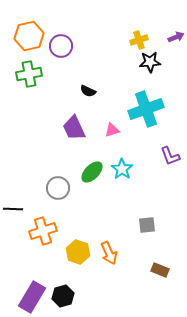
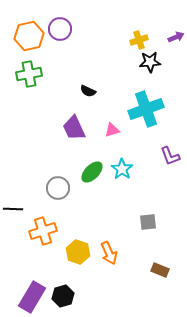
purple circle: moved 1 px left, 17 px up
gray square: moved 1 px right, 3 px up
